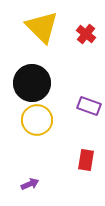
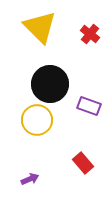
yellow triangle: moved 2 px left
red cross: moved 4 px right
black circle: moved 18 px right, 1 px down
red rectangle: moved 3 px left, 3 px down; rotated 50 degrees counterclockwise
purple arrow: moved 5 px up
